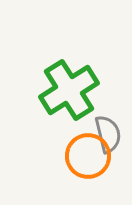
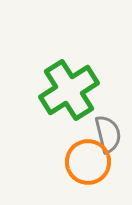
orange circle: moved 6 px down
